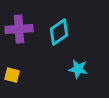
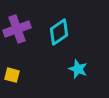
purple cross: moved 2 px left; rotated 16 degrees counterclockwise
cyan star: rotated 12 degrees clockwise
